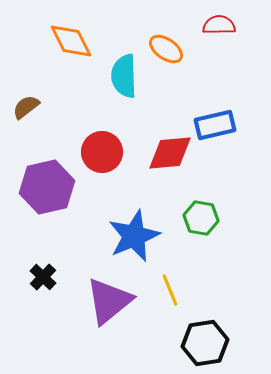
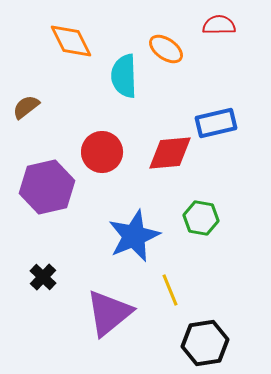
blue rectangle: moved 1 px right, 2 px up
purple triangle: moved 12 px down
